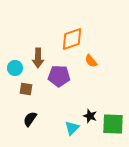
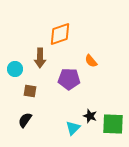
orange diamond: moved 12 px left, 5 px up
brown arrow: moved 2 px right
cyan circle: moved 1 px down
purple pentagon: moved 10 px right, 3 px down
brown square: moved 4 px right, 2 px down
black semicircle: moved 5 px left, 1 px down
cyan triangle: moved 1 px right
